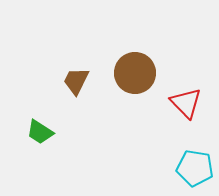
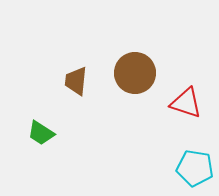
brown trapezoid: rotated 20 degrees counterclockwise
red triangle: rotated 28 degrees counterclockwise
green trapezoid: moved 1 px right, 1 px down
